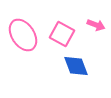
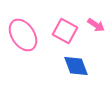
pink arrow: rotated 12 degrees clockwise
pink square: moved 3 px right, 3 px up
